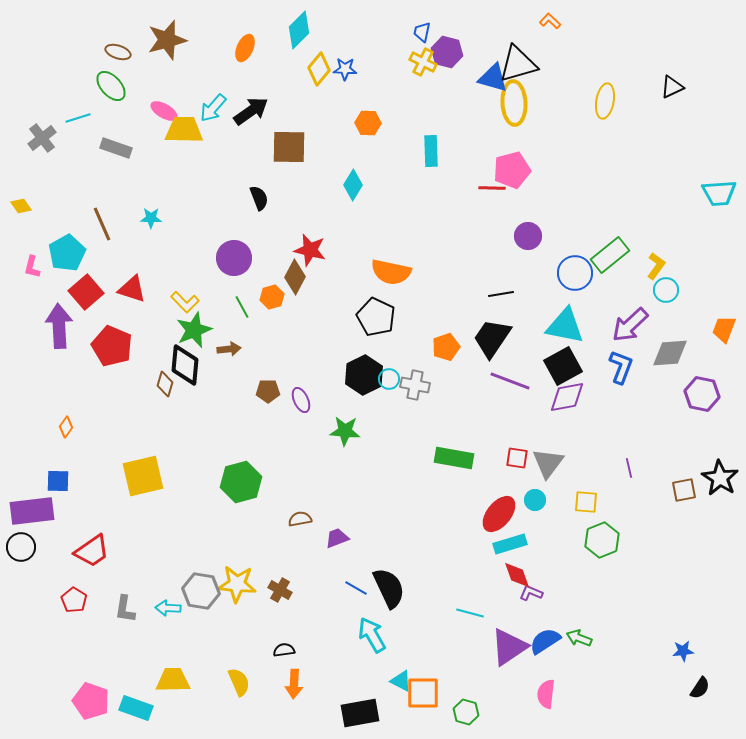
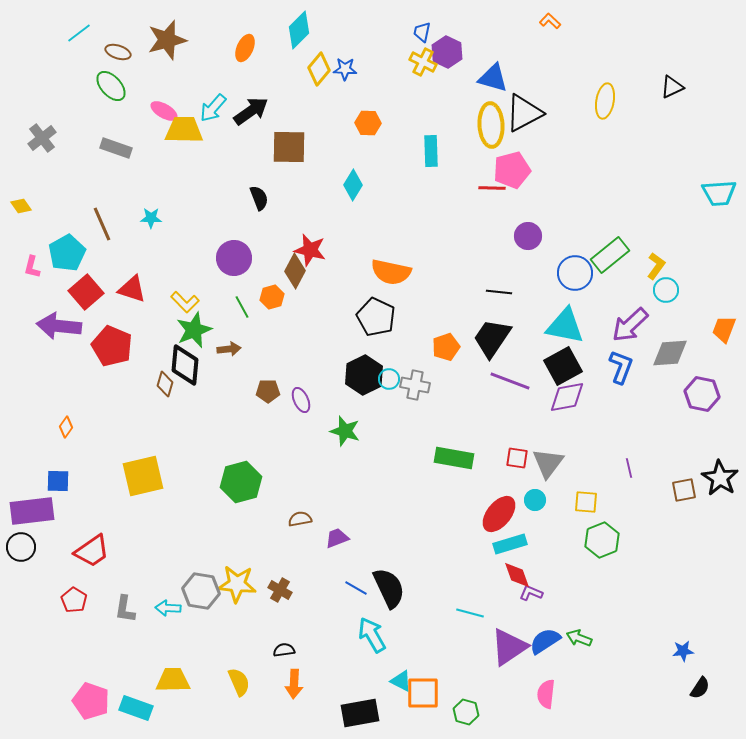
purple hexagon at (447, 52): rotated 12 degrees clockwise
black triangle at (518, 64): moved 6 px right, 49 px down; rotated 12 degrees counterclockwise
yellow ellipse at (514, 103): moved 23 px left, 22 px down
cyan line at (78, 118): moved 1 px right, 85 px up; rotated 20 degrees counterclockwise
brown diamond at (295, 277): moved 6 px up
black line at (501, 294): moved 2 px left, 2 px up; rotated 15 degrees clockwise
purple arrow at (59, 326): rotated 81 degrees counterclockwise
green star at (345, 431): rotated 12 degrees clockwise
